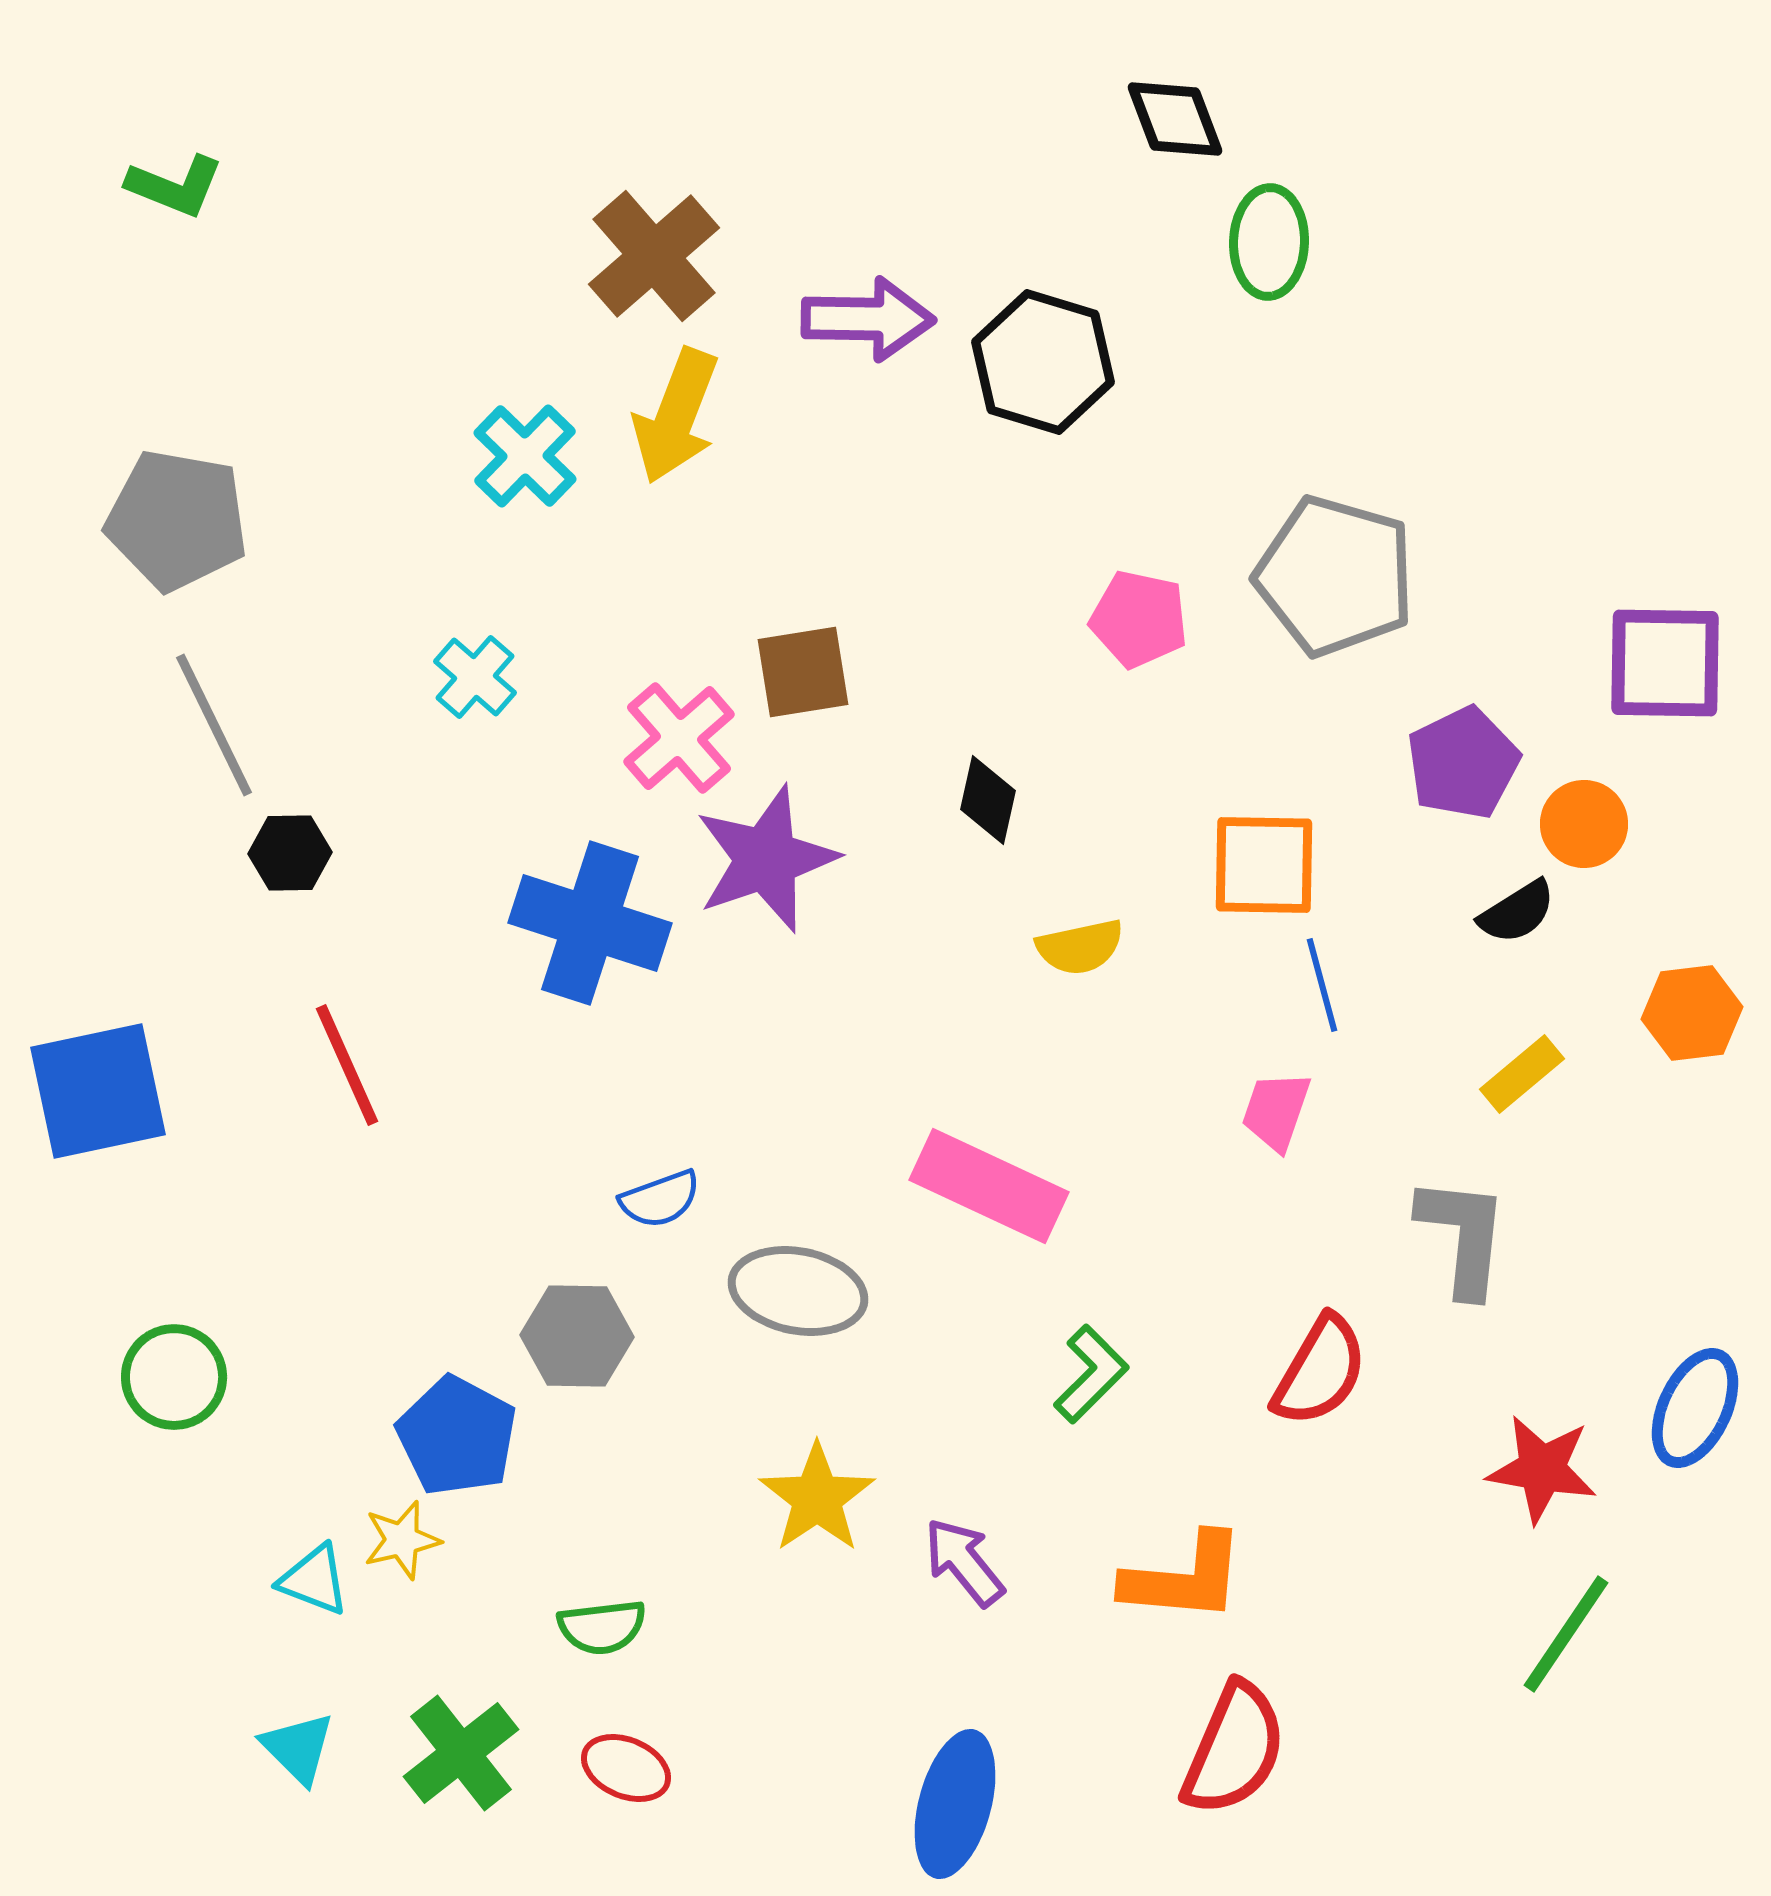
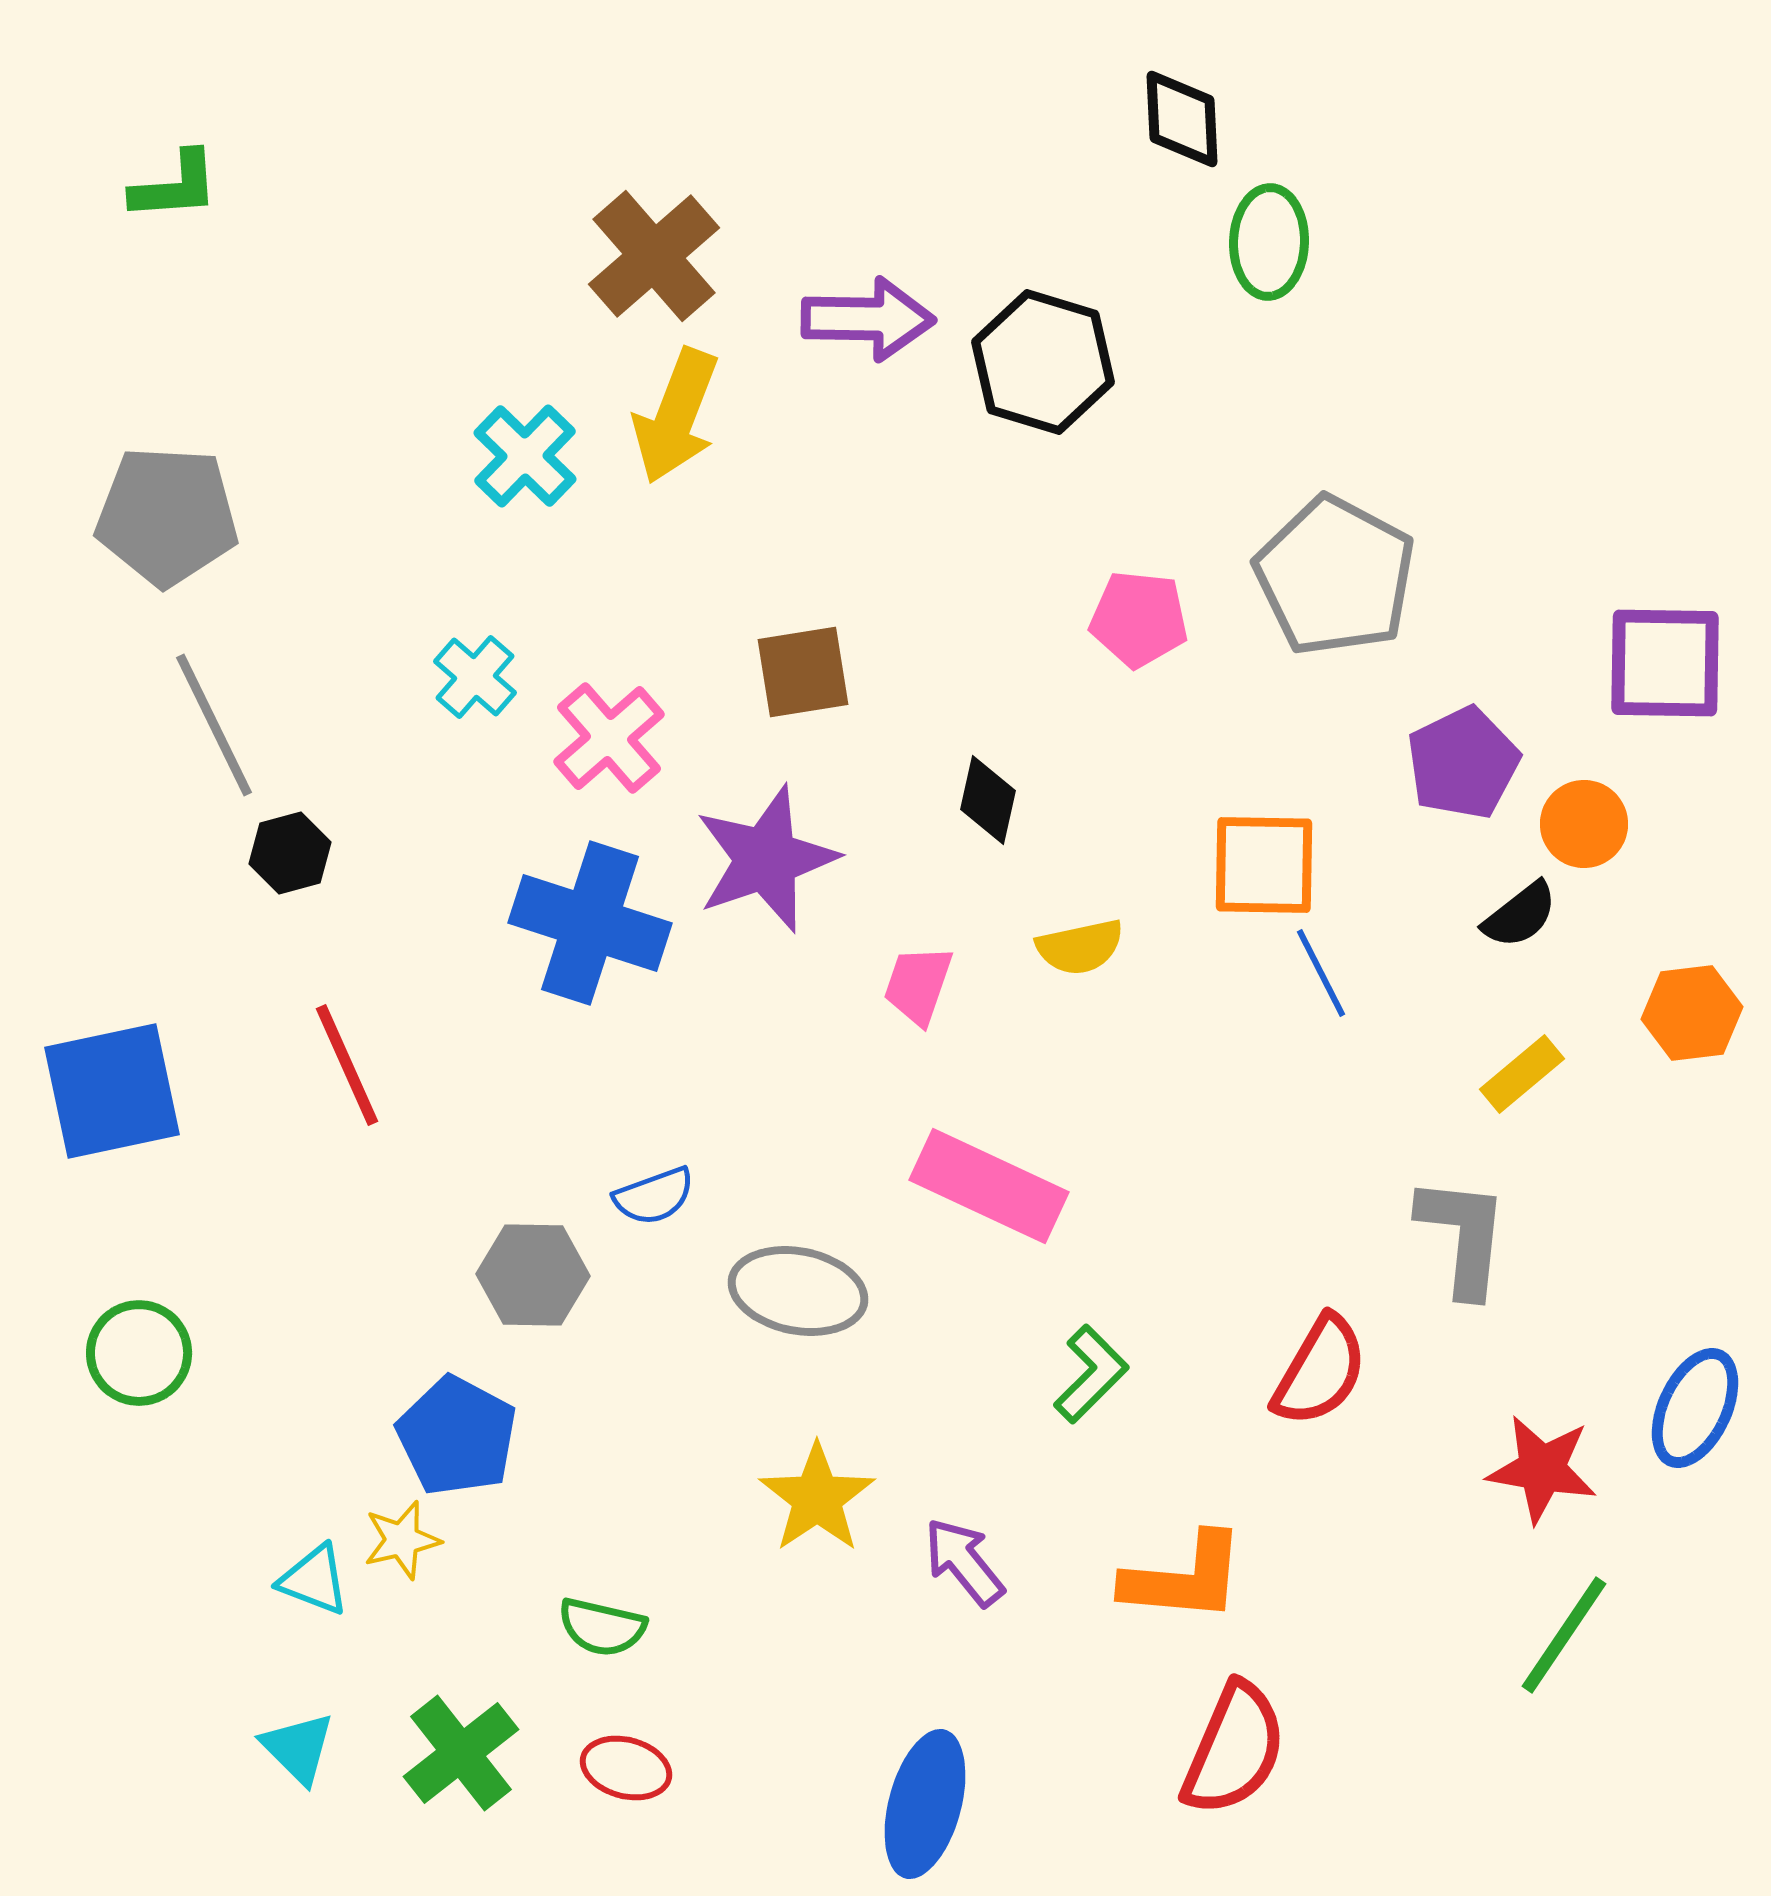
black diamond at (1175, 119): moved 7 px right; rotated 18 degrees clockwise
green L-shape at (175, 186): rotated 26 degrees counterclockwise
gray pentagon at (177, 520): moved 10 px left, 4 px up; rotated 7 degrees counterclockwise
gray pentagon at (1335, 576): rotated 12 degrees clockwise
pink pentagon at (1139, 619): rotated 6 degrees counterclockwise
pink cross at (679, 738): moved 70 px left
black hexagon at (290, 853): rotated 14 degrees counterclockwise
black semicircle at (1517, 912): moved 3 px right, 3 px down; rotated 6 degrees counterclockwise
blue line at (1322, 985): moved 1 px left, 12 px up; rotated 12 degrees counterclockwise
blue square at (98, 1091): moved 14 px right
pink trapezoid at (1276, 1111): moved 358 px left, 126 px up
blue semicircle at (660, 1199): moved 6 px left, 3 px up
gray hexagon at (577, 1336): moved 44 px left, 61 px up
green circle at (174, 1377): moved 35 px left, 24 px up
green semicircle at (602, 1627): rotated 20 degrees clockwise
green line at (1566, 1634): moved 2 px left, 1 px down
red ellipse at (626, 1768): rotated 8 degrees counterclockwise
blue ellipse at (955, 1804): moved 30 px left
